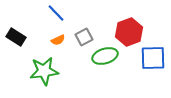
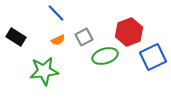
blue square: moved 1 px up; rotated 24 degrees counterclockwise
